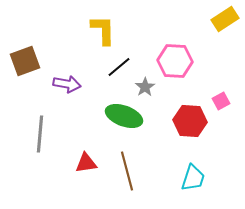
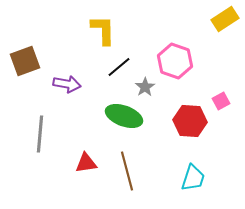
pink hexagon: rotated 16 degrees clockwise
